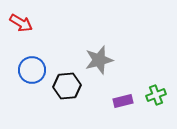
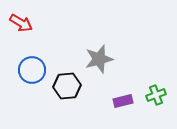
gray star: moved 1 px up
